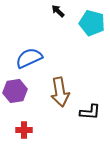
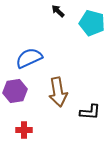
brown arrow: moved 2 px left
